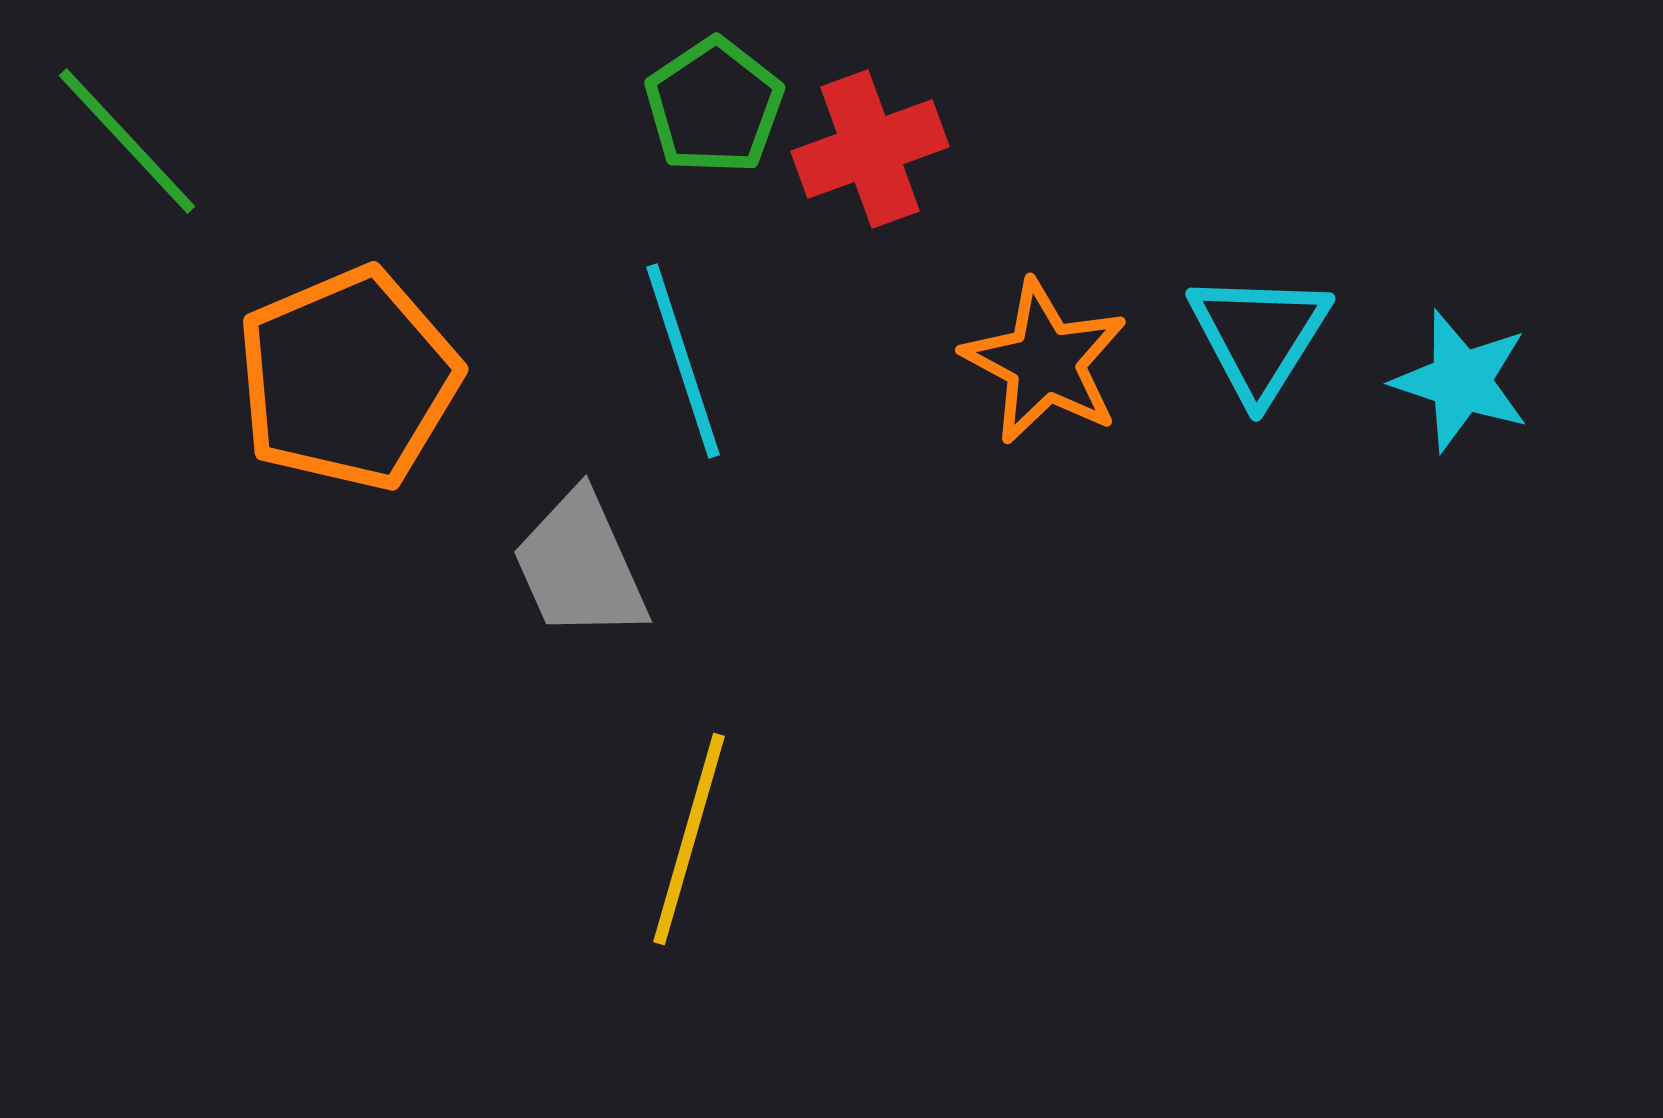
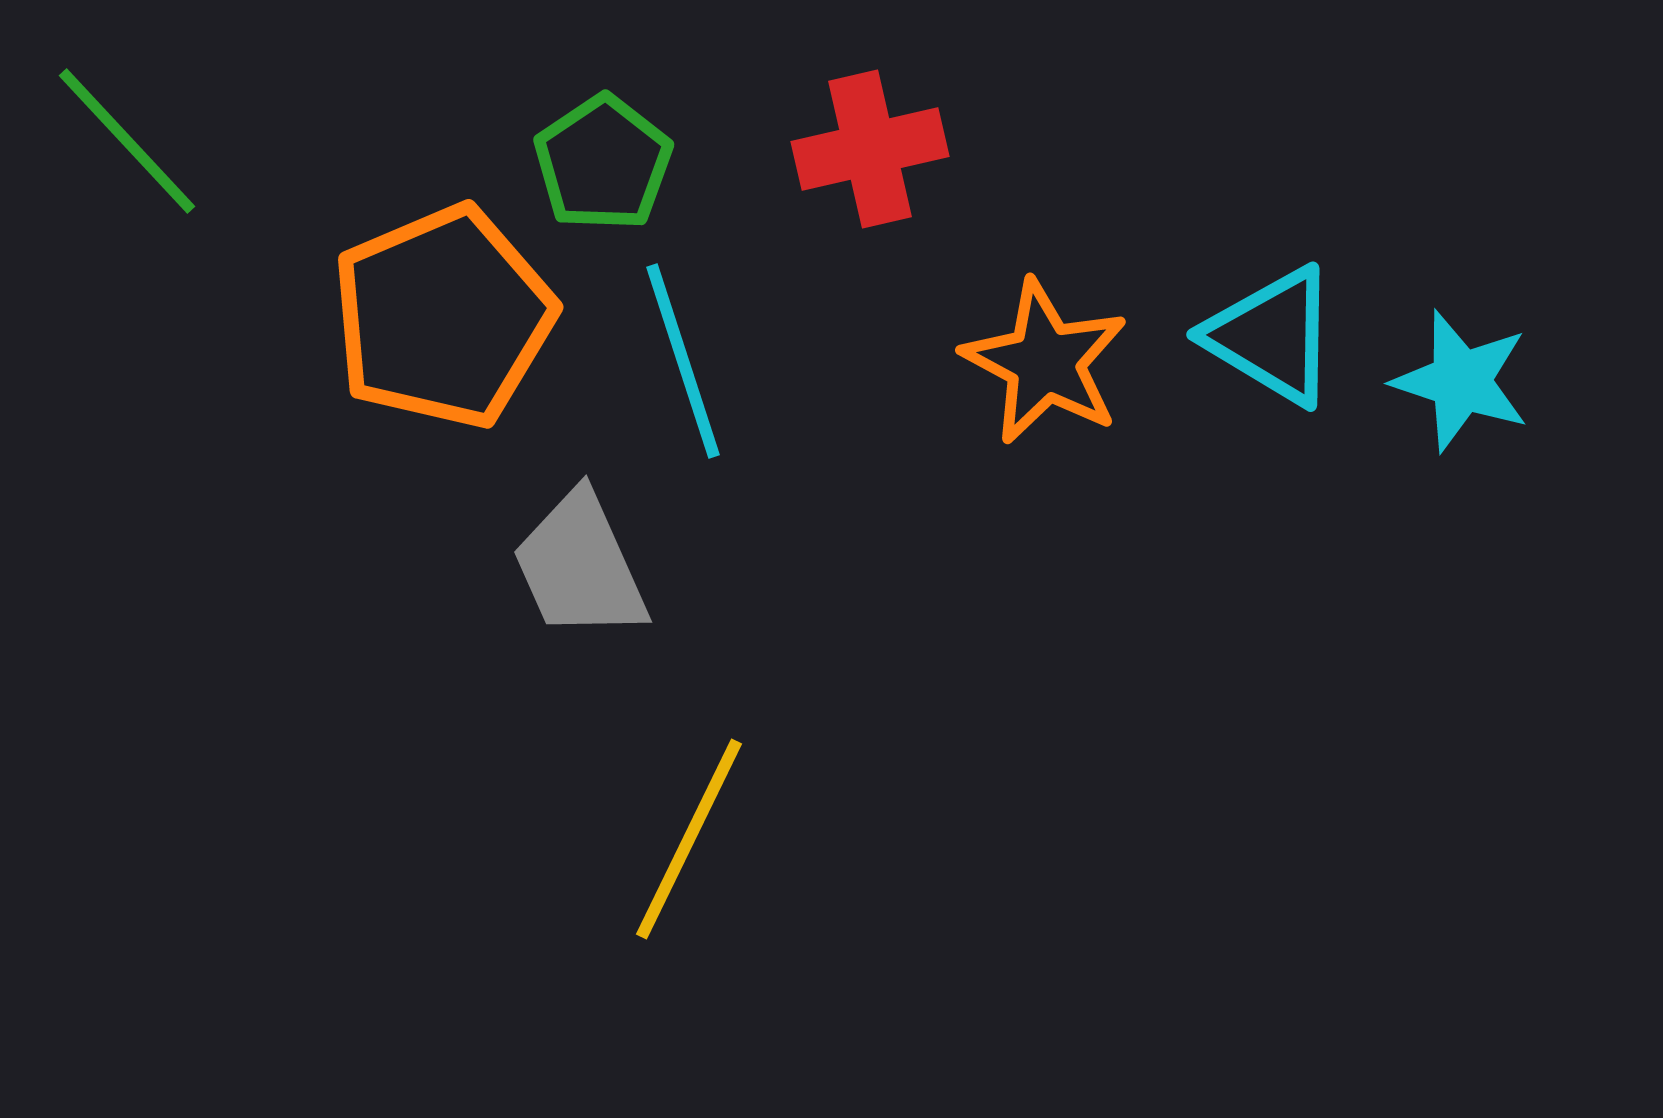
green pentagon: moved 111 px left, 57 px down
red cross: rotated 7 degrees clockwise
cyan triangle: moved 13 px right; rotated 31 degrees counterclockwise
orange pentagon: moved 95 px right, 62 px up
yellow line: rotated 10 degrees clockwise
